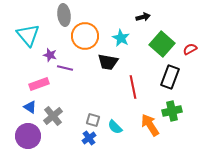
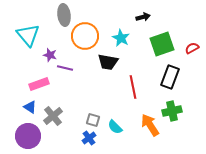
green square: rotated 30 degrees clockwise
red semicircle: moved 2 px right, 1 px up
